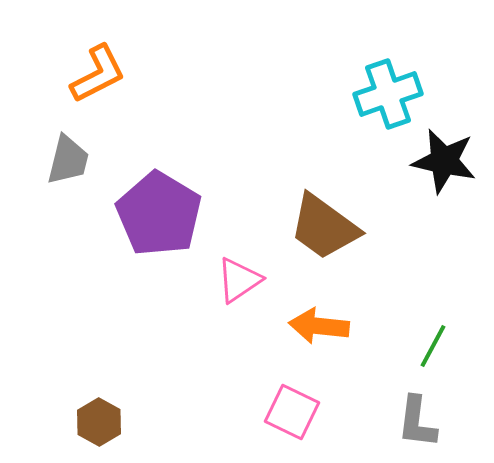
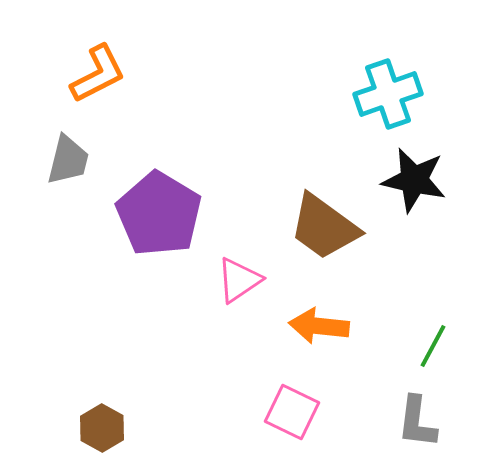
black star: moved 30 px left, 19 px down
brown hexagon: moved 3 px right, 6 px down
